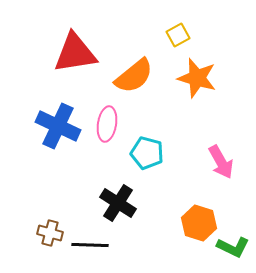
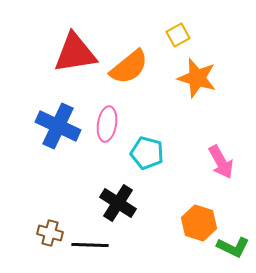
orange semicircle: moved 5 px left, 9 px up
